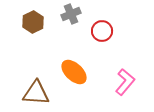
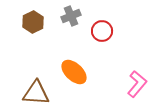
gray cross: moved 2 px down
pink L-shape: moved 12 px right, 2 px down
